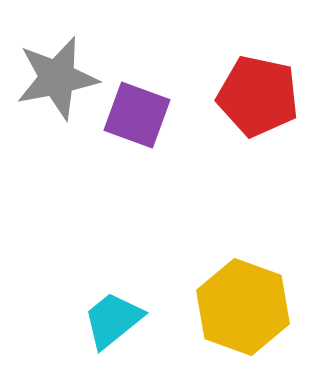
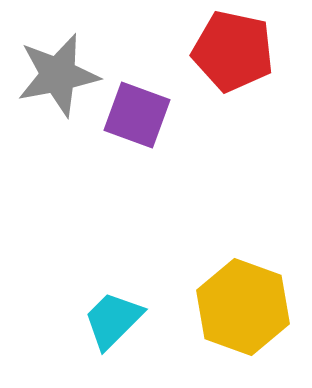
gray star: moved 1 px right, 3 px up
red pentagon: moved 25 px left, 45 px up
cyan trapezoid: rotated 6 degrees counterclockwise
